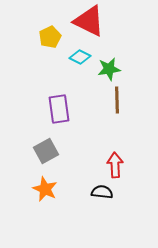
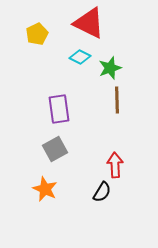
red triangle: moved 2 px down
yellow pentagon: moved 13 px left, 3 px up
green star: moved 1 px right, 1 px up; rotated 10 degrees counterclockwise
gray square: moved 9 px right, 2 px up
black semicircle: rotated 115 degrees clockwise
